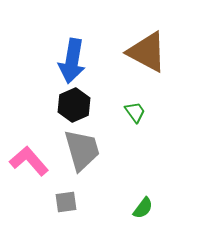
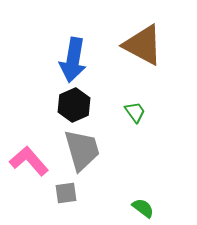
brown triangle: moved 4 px left, 7 px up
blue arrow: moved 1 px right, 1 px up
gray square: moved 9 px up
green semicircle: rotated 90 degrees counterclockwise
